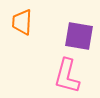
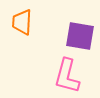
purple square: moved 1 px right
